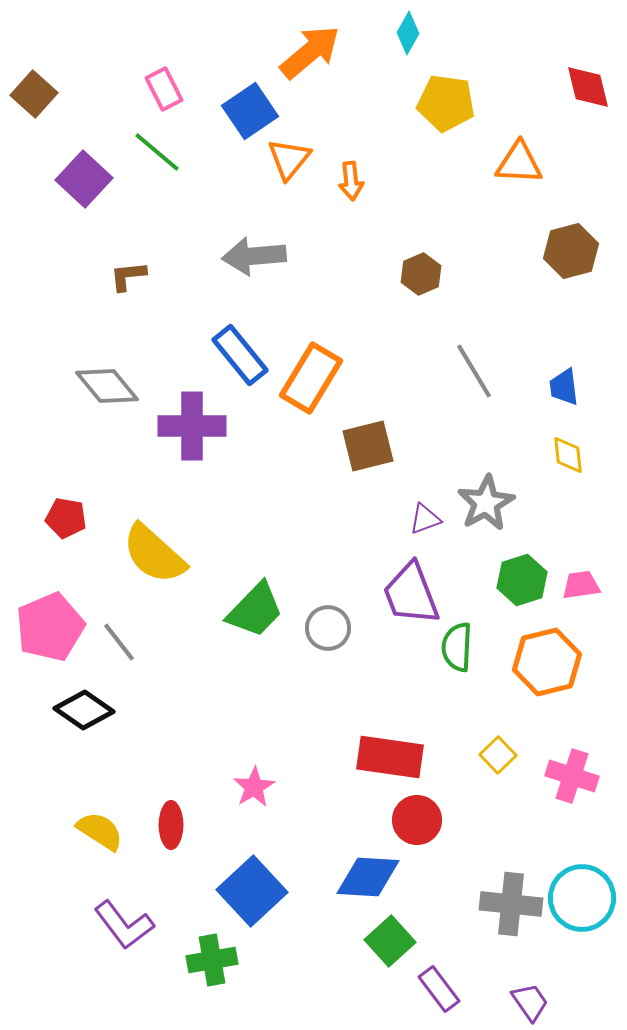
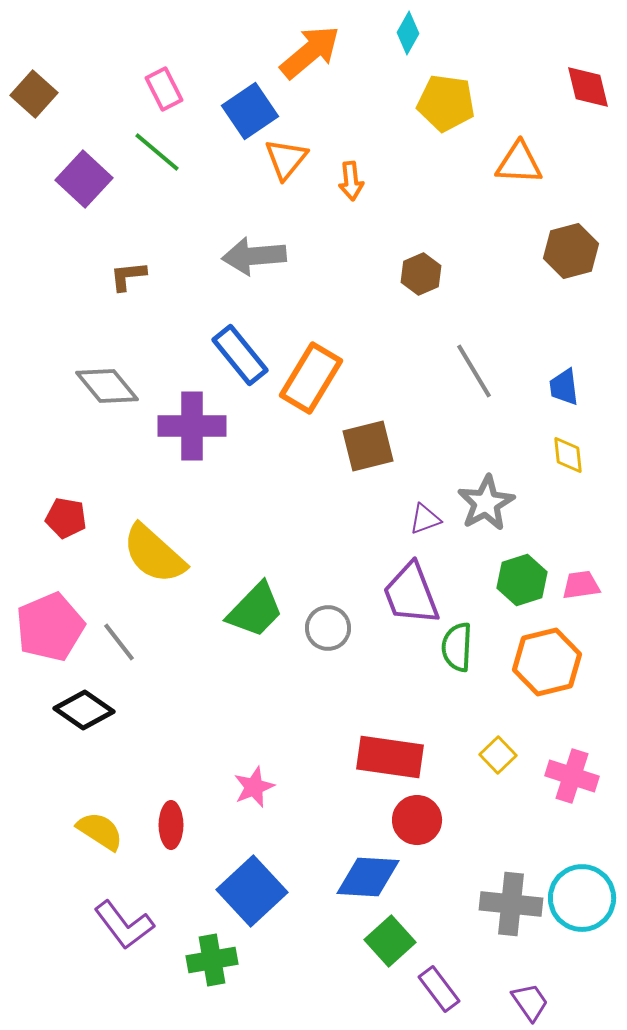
orange triangle at (289, 159): moved 3 px left
pink star at (254, 787): rotated 9 degrees clockwise
